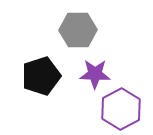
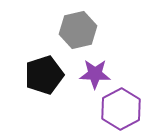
gray hexagon: rotated 12 degrees counterclockwise
black pentagon: moved 3 px right, 1 px up
